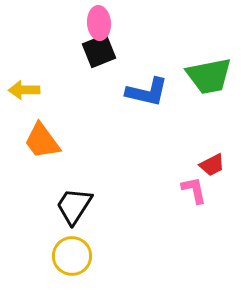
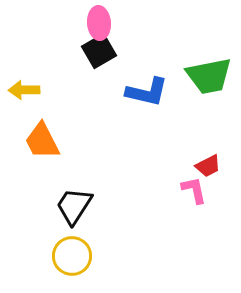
black square: rotated 8 degrees counterclockwise
orange trapezoid: rotated 9 degrees clockwise
red trapezoid: moved 4 px left, 1 px down
